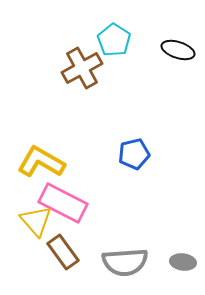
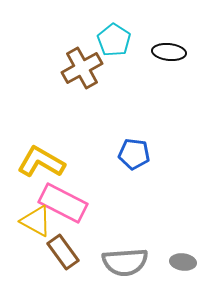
black ellipse: moved 9 px left, 2 px down; rotated 12 degrees counterclockwise
blue pentagon: rotated 20 degrees clockwise
yellow triangle: rotated 20 degrees counterclockwise
